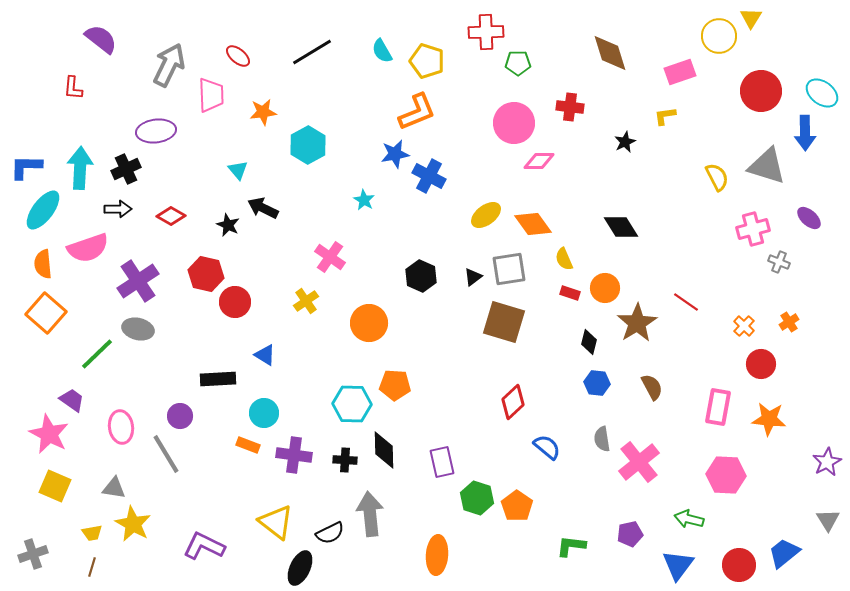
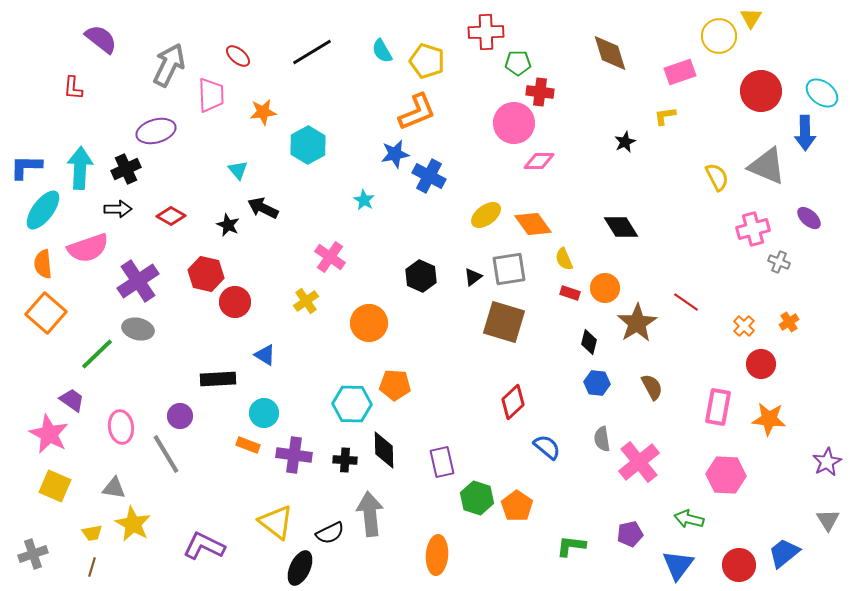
red cross at (570, 107): moved 30 px left, 15 px up
purple ellipse at (156, 131): rotated 9 degrees counterclockwise
gray triangle at (767, 166): rotated 6 degrees clockwise
